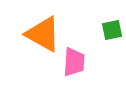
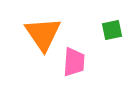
orange triangle: rotated 27 degrees clockwise
